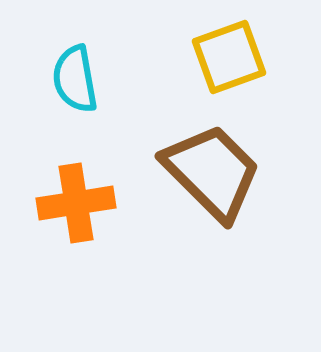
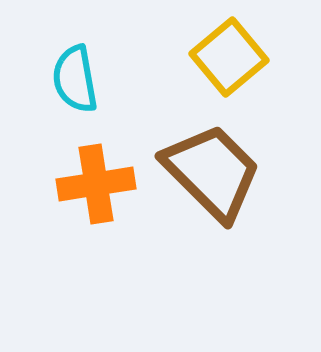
yellow square: rotated 20 degrees counterclockwise
orange cross: moved 20 px right, 19 px up
